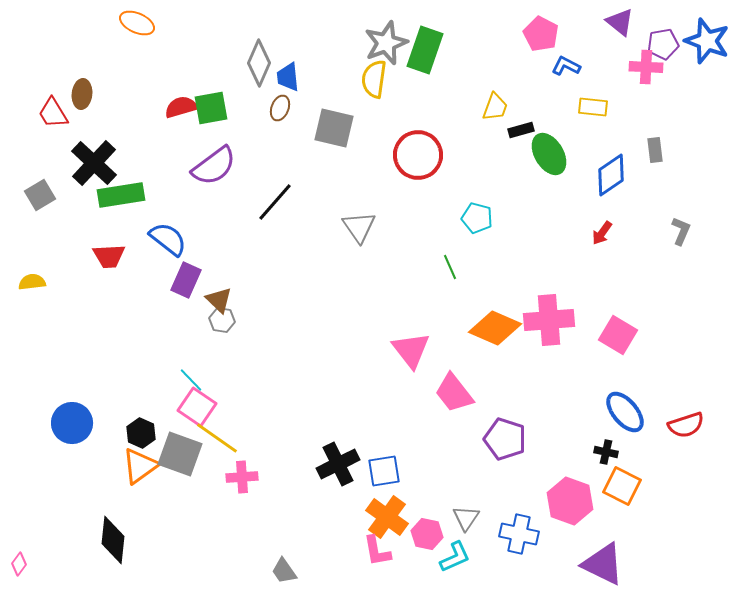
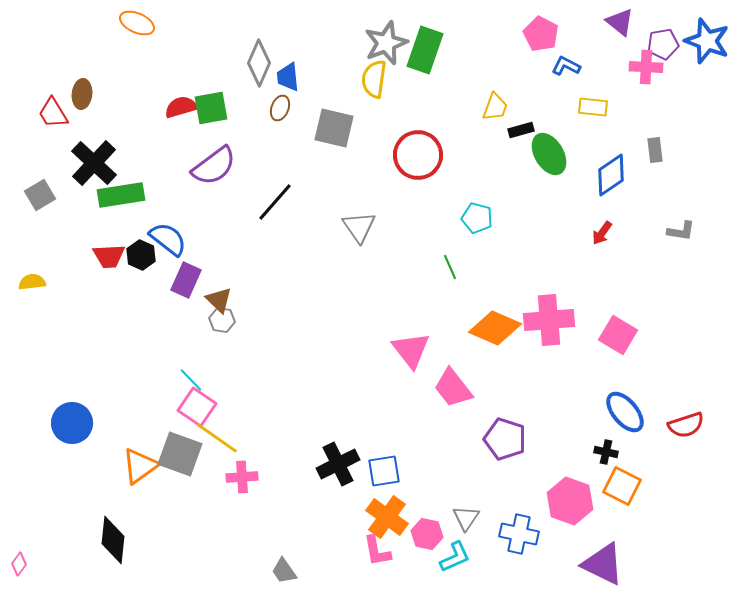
gray L-shape at (681, 231): rotated 76 degrees clockwise
pink trapezoid at (454, 393): moved 1 px left, 5 px up
black hexagon at (141, 433): moved 178 px up
